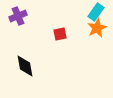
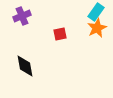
purple cross: moved 4 px right
